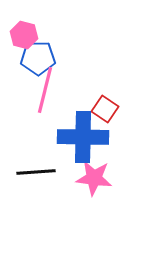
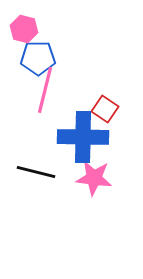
pink hexagon: moved 6 px up
black line: rotated 18 degrees clockwise
